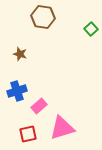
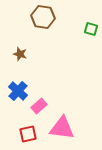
green square: rotated 32 degrees counterclockwise
blue cross: moved 1 px right; rotated 30 degrees counterclockwise
pink triangle: rotated 24 degrees clockwise
